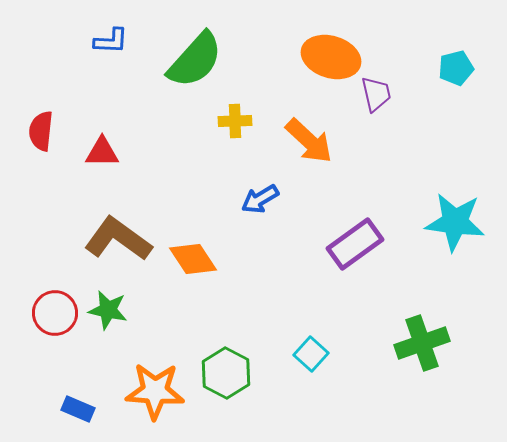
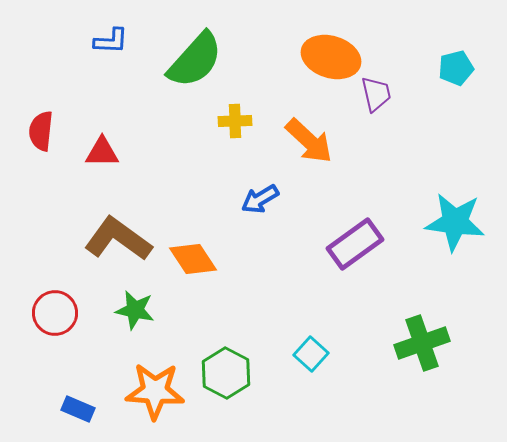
green star: moved 27 px right
